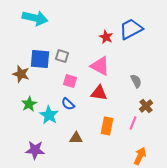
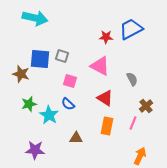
red star: rotated 24 degrees counterclockwise
gray semicircle: moved 4 px left, 2 px up
red triangle: moved 6 px right, 5 px down; rotated 24 degrees clockwise
green star: rotated 14 degrees clockwise
